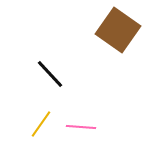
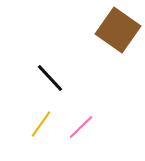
black line: moved 4 px down
pink line: rotated 48 degrees counterclockwise
